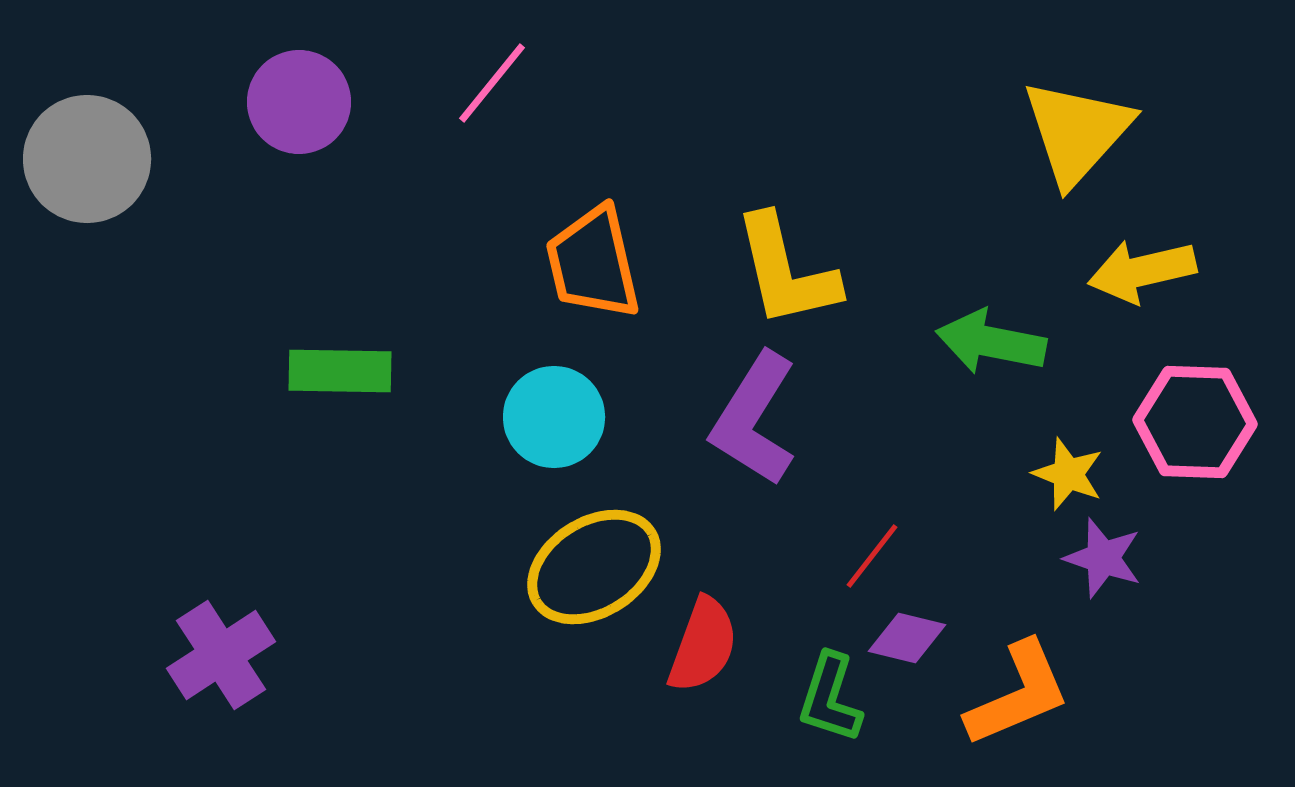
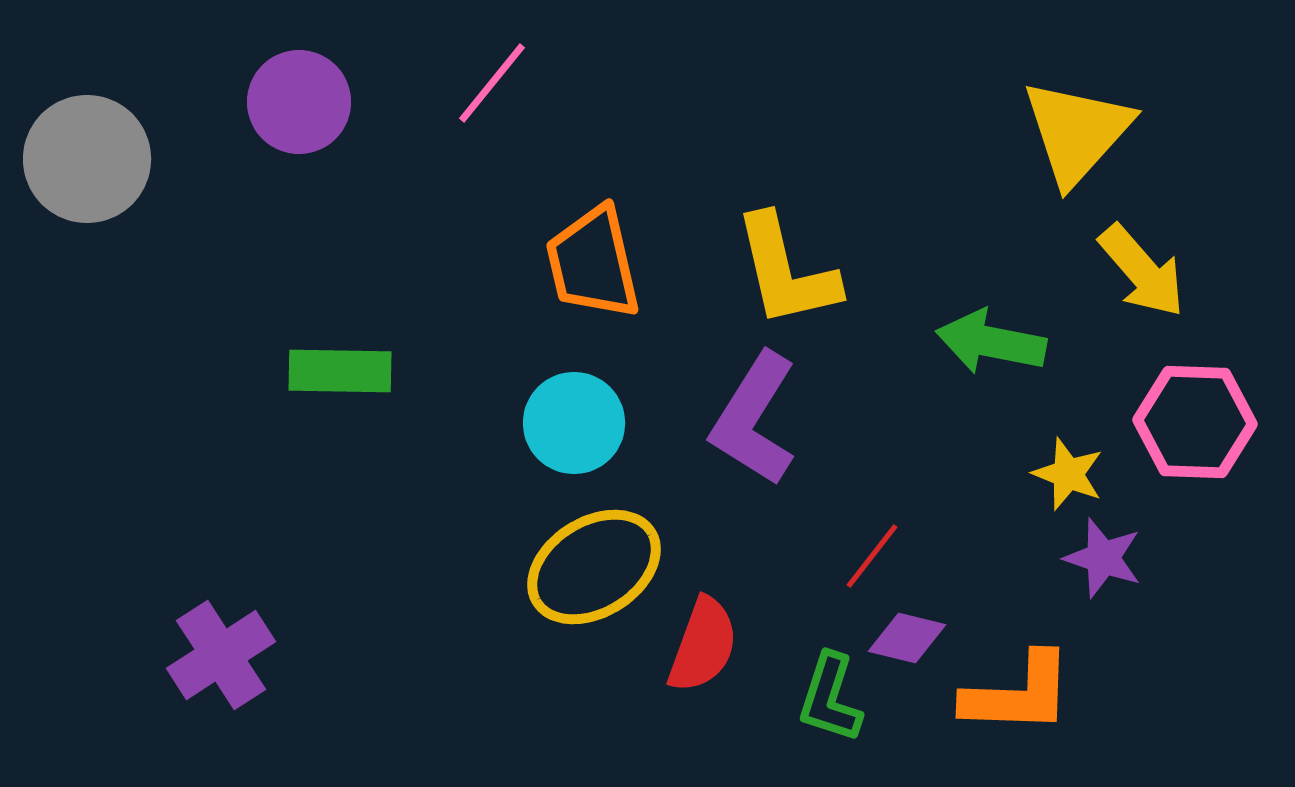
yellow arrow: rotated 118 degrees counterclockwise
cyan circle: moved 20 px right, 6 px down
orange L-shape: rotated 25 degrees clockwise
